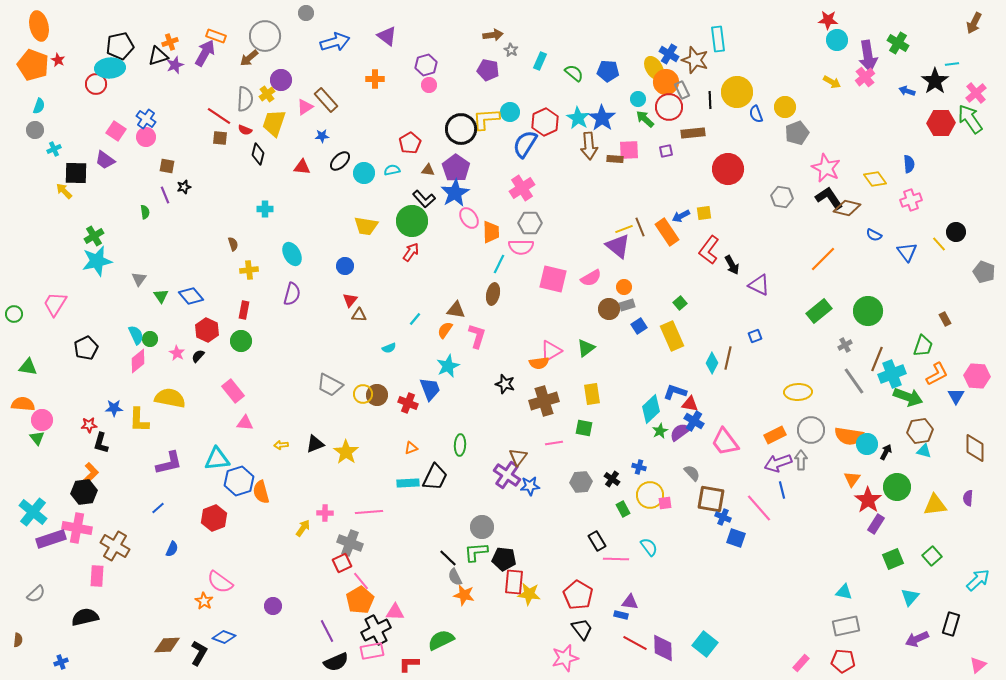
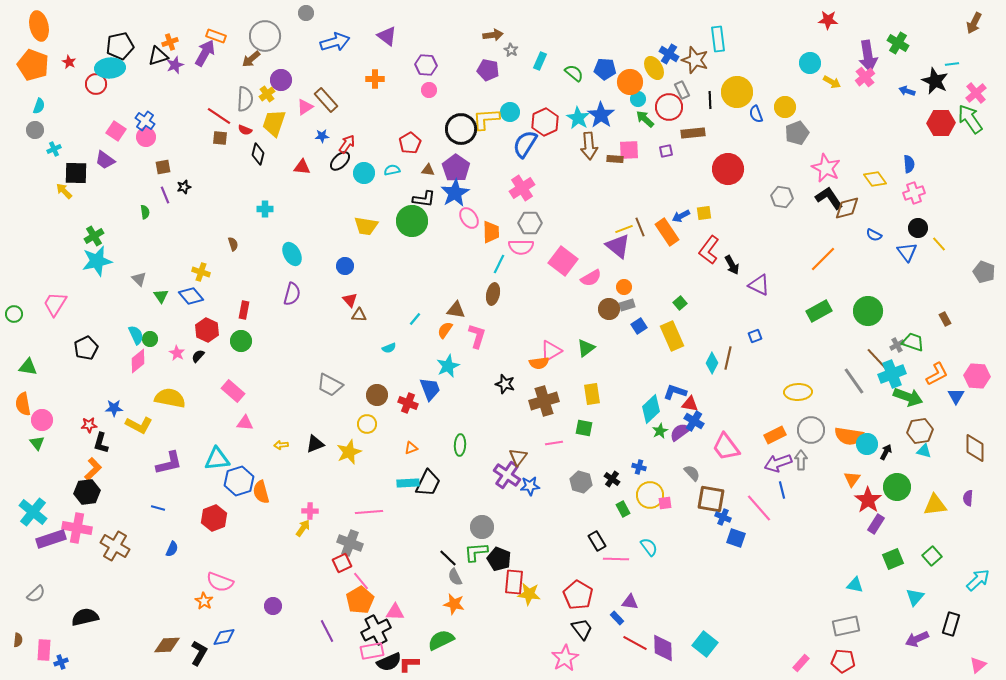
cyan circle at (837, 40): moved 27 px left, 23 px down
brown arrow at (249, 58): moved 2 px right, 1 px down
red star at (58, 60): moved 11 px right, 2 px down
purple hexagon at (426, 65): rotated 20 degrees clockwise
blue pentagon at (608, 71): moved 3 px left, 2 px up
black star at (935, 81): rotated 12 degrees counterclockwise
orange circle at (666, 82): moved 36 px left
pink circle at (429, 85): moved 5 px down
blue star at (602, 118): moved 1 px left, 3 px up
blue cross at (146, 119): moved 1 px left, 2 px down
brown square at (167, 166): moved 4 px left, 1 px down; rotated 21 degrees counterclockwise
black L-shape at (424, 199): rotated 40 degrees counterclockwise
pink cross at (911, 200): moved 3 px right, 7 px up
brown diamond at (847, 208): rotated 28 degrees counterclockwise
black circle at (956, 232): moved 38 px left, 4 px up
red arrow at (411, 252): moved 64 px left, 108 px up
yellow cross at (249, 270): moved 48 px left, 2 px down; rotated 24 degrees clockwise
gray triangle at (139, 279): rotated 21 degrees counterclockwise
pink square at (553, 279): moved 10 px right, 18 px up; rotated 24 degrees clockwise
red triangle at (350, 300): rotated 21 degrees counterclockwise
green rectangle at (819, 311): rotated 10 degrees clockwise
gray cross at (845, 345): moved 52 px right
green trapezoid at (923, 346): moved 10 px left, 4 px up; rotated 90 degrees counterclockwise
brown line at (877, 359): rotated 65 degrees counterclockwise
pink rectangle at (233, 391): rotated 10 degrees counterclockwise
yellow circle at (363, 394): moved 4 px right, 30 px down
orange semicircle at (23, 404): rotated 105 degrees counterclockwise
yellow L-shape at (139, 420): moved 5 px down; rotated 64 degrees counterclockwise
green triangle at (37, 438): moved 5 px down
pink trapezoid at (725, 442): moved 1 px right, 5 px down
yellow star at (346, 452): moved 3 px right; rotated 15 degrees clockwise
orange L-shape at (90, 474): moved 3 px right, 5 px up
black trapezoid at (435, 477): moved 7 px left, 6 px down
gray hexagon at (581, 482): rotated 20 degrees clockwise
black hexagon at (84, 492): moved 3 px right
blue line at (158, 508): rotated 56 degrees clockwise
pink cross at (325, 513): moved 15 px left, 2 px up
black pentagon at (504, 559): moved 5 px left; rotated 15 degrees clockwise
pink rectangle at (97, 576): moved 53 px left, 74 px down
pink semicircle at (220, 582): rotated 16 degrees counterclockwise
cyan triangle at (844, 592): moved 11 px right, 7 px up
orange star at (464, 595): moved 10 px left, 9 px down
cyan triangle at (910, 597): moved 5 px right
blue rectangle at (621, 615): moved 4 px left, 3 px down; rotated 32 degrees clockwise
blue diamond at (224, 637): rotated 30 degrees counterclockwise
pink star at (565, 658): rotated 16 degrees counterclockwise
black semicircle at (336, 662): moved 53 px right
